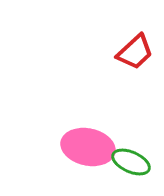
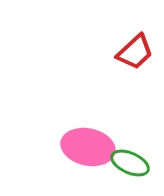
green ellipse: moved 1 px left, 1 px down
